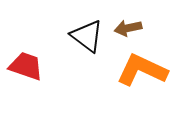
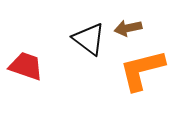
black triangle: moved 2 px right, 3 px down
orange L-shape: rotated 39 degrees counterclockwise
